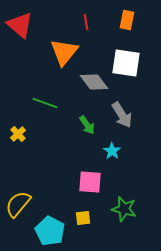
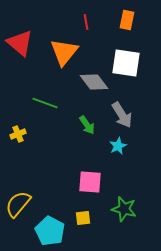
red triangle: moved 18 px down
yellow cross: rotated 21 degrees clockwise
cyan star: moved 6 px right, 5 px up; rotated 12 degrees clockwise
